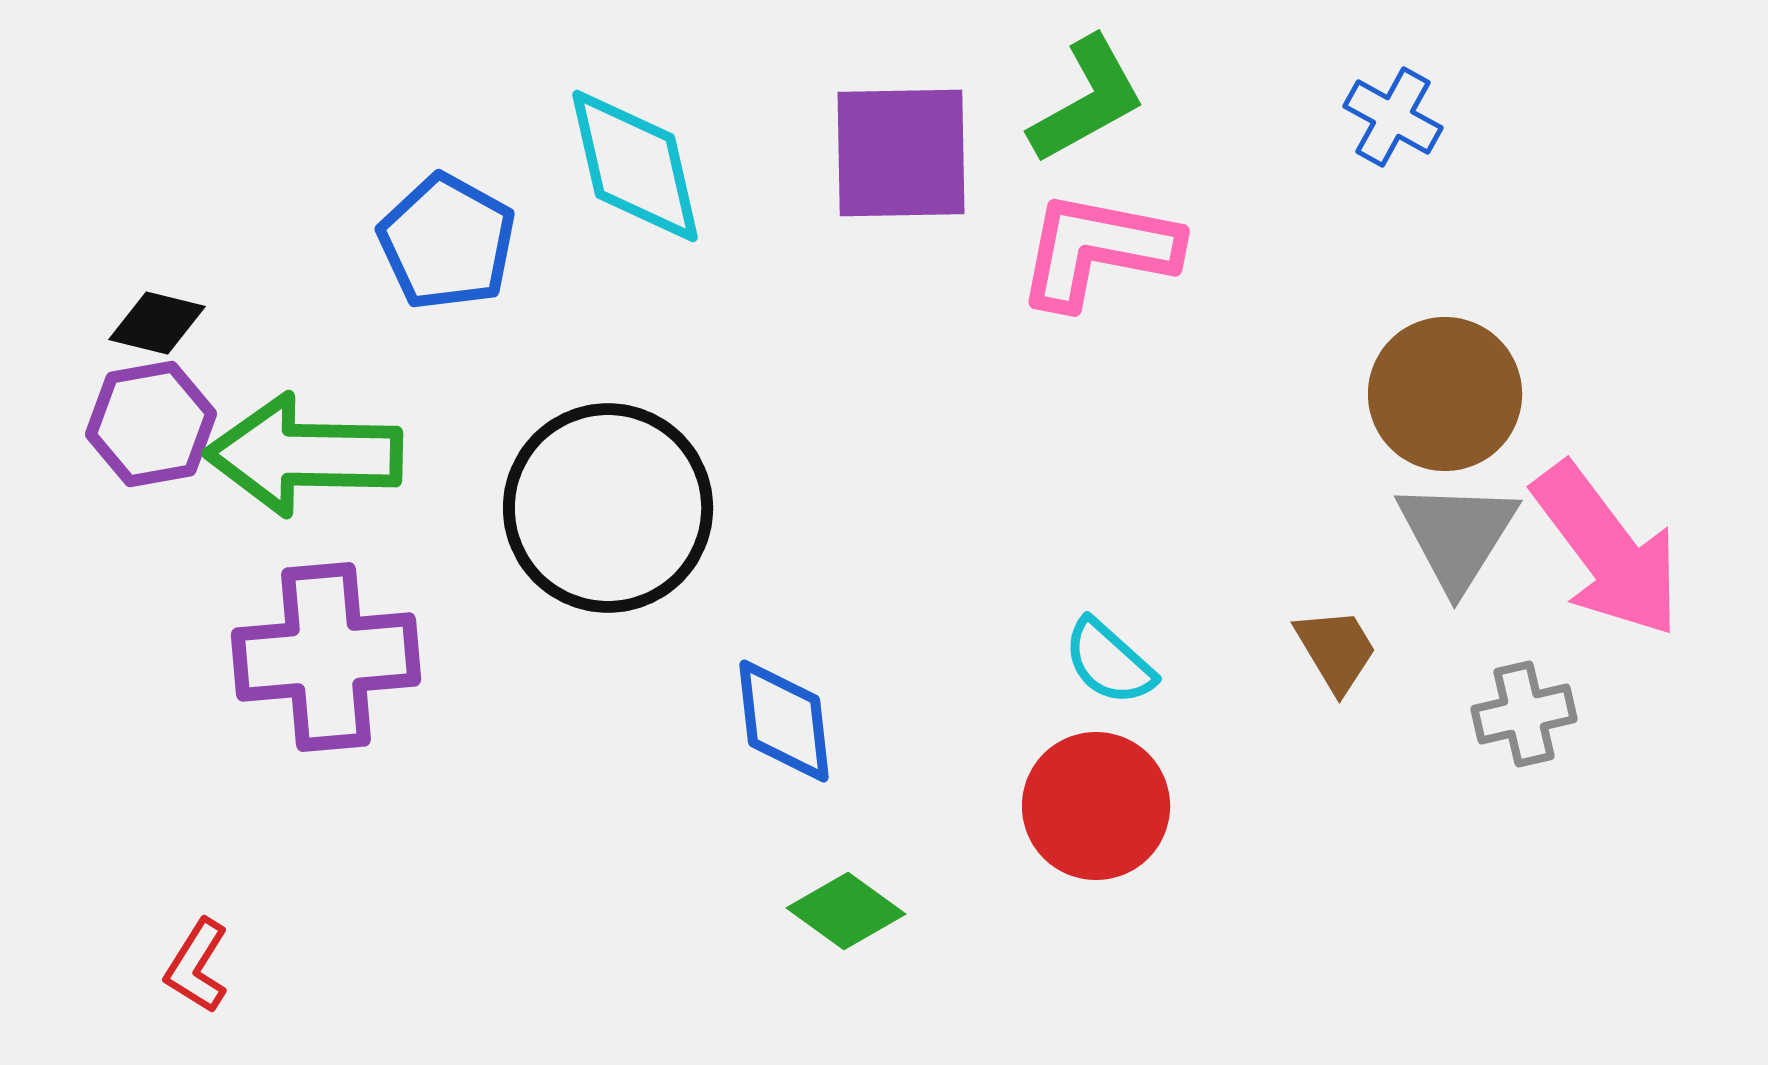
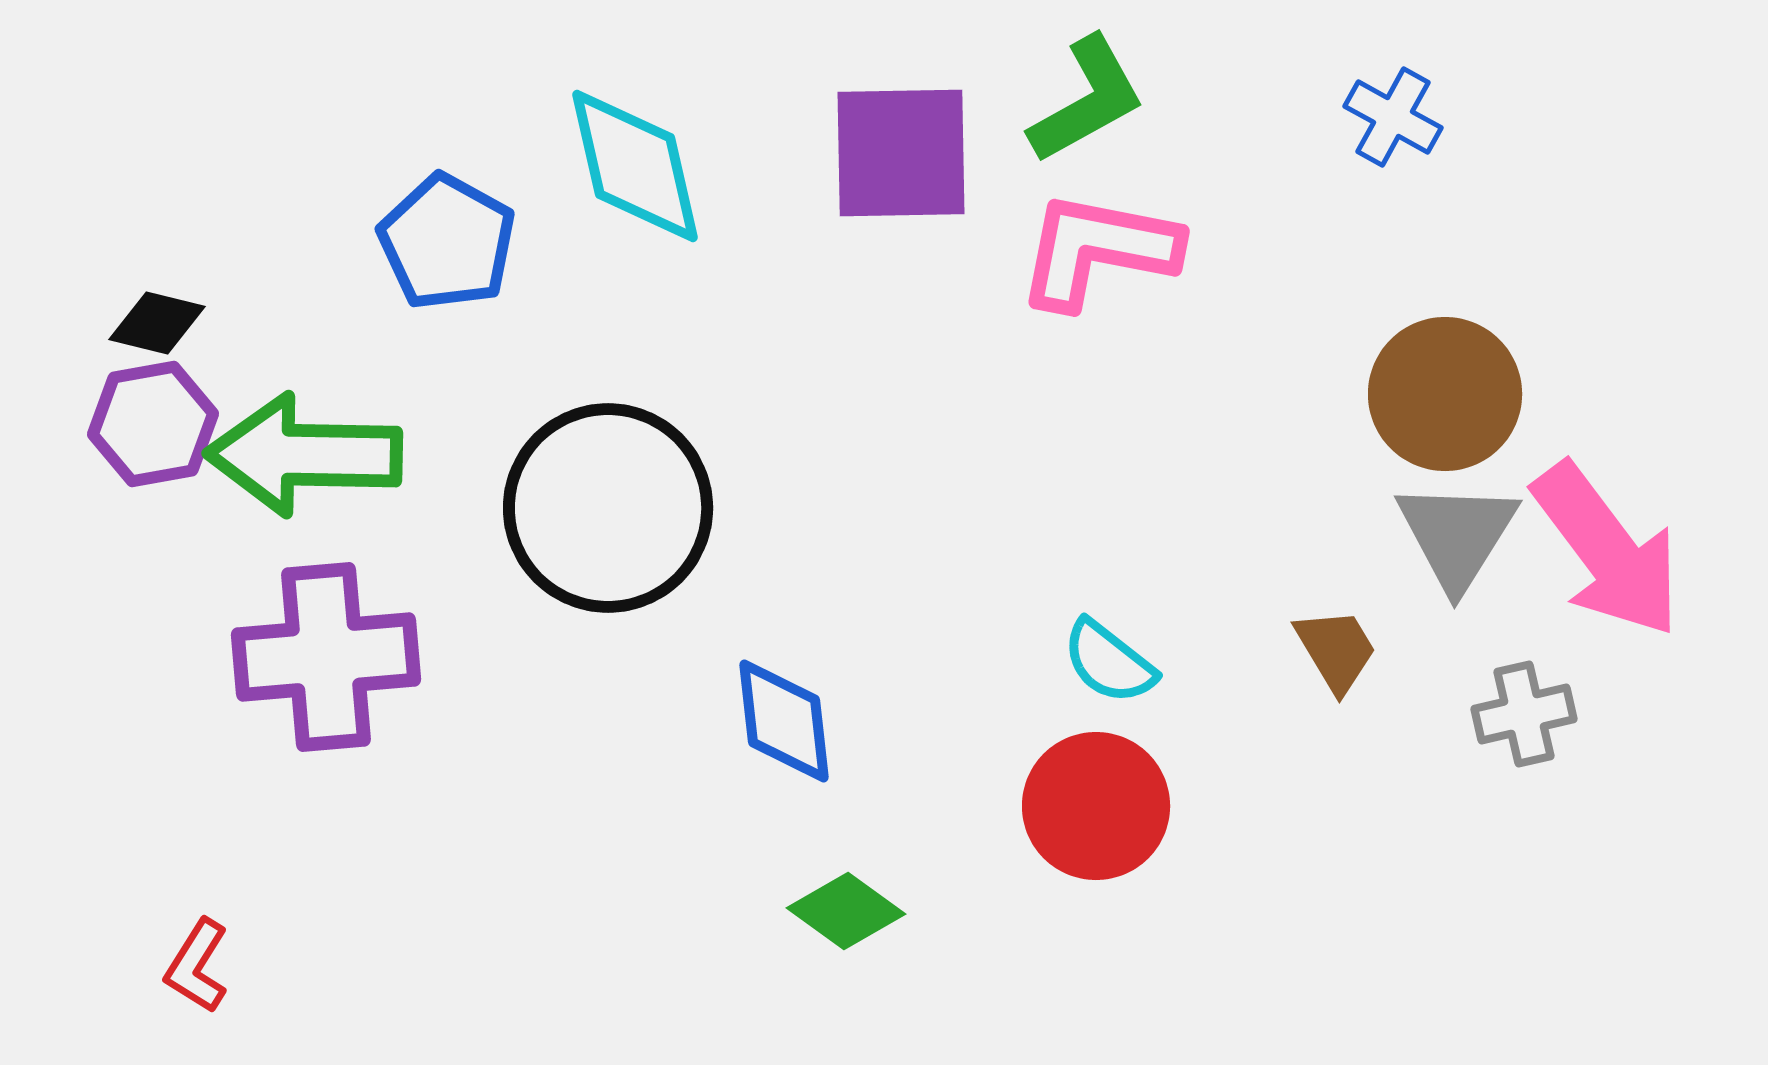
purple hexagon: moved 2 px right
cyan semicircle: rotated 4 degrees counterclockwise
